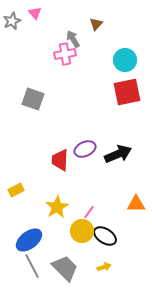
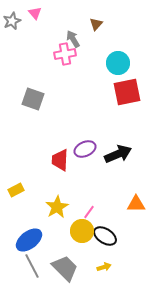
cyan circle: moved 7 px left, 3 px down
